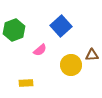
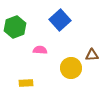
blue square: moved 1 px left, 6 px up
green hexagon: moved 1 px right, 3 px up
pink semicircle: rotated 136 degrees counterclockwise
yellow circle: moved 3 px down
